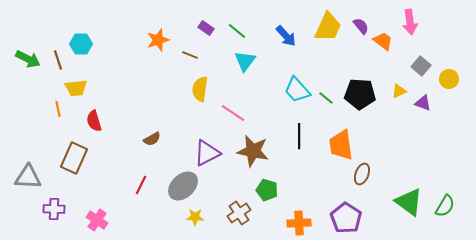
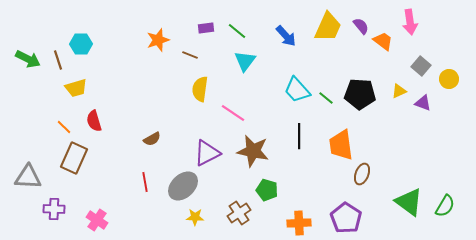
purple rectangle at (206, 28): rotated 42 degrees counterclockwise
yellow trapezoid at (76, 88): rotated 10 degrees counterclockwise
orange line at (58, 109): moved 6 px right, 18 px down; rotated 35 degrees counterclockwise
red line at (141, 185): moved 4 px right, 3 px up; rotated 36 degrees counterclockwise
